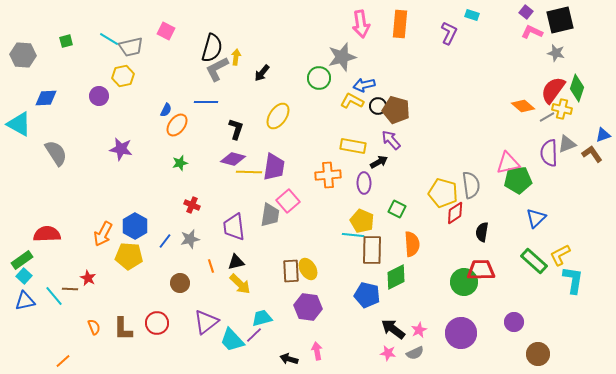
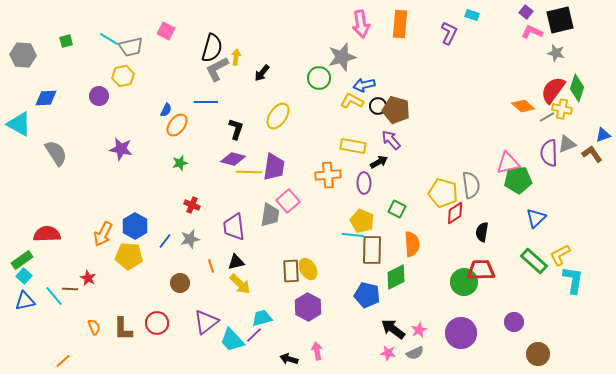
purple hexagon at (308, 307): rotated 20 degrees clockwise
